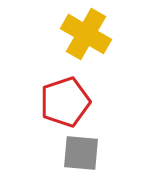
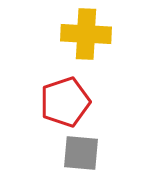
yellow cross: rotated 27 degrees counterclockwise
